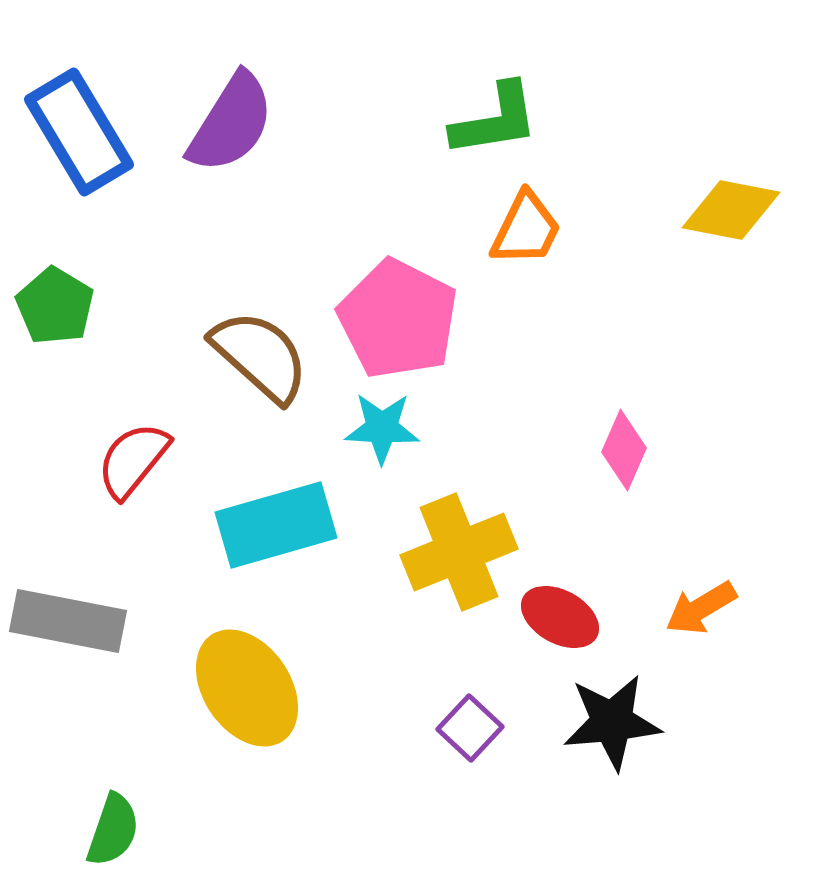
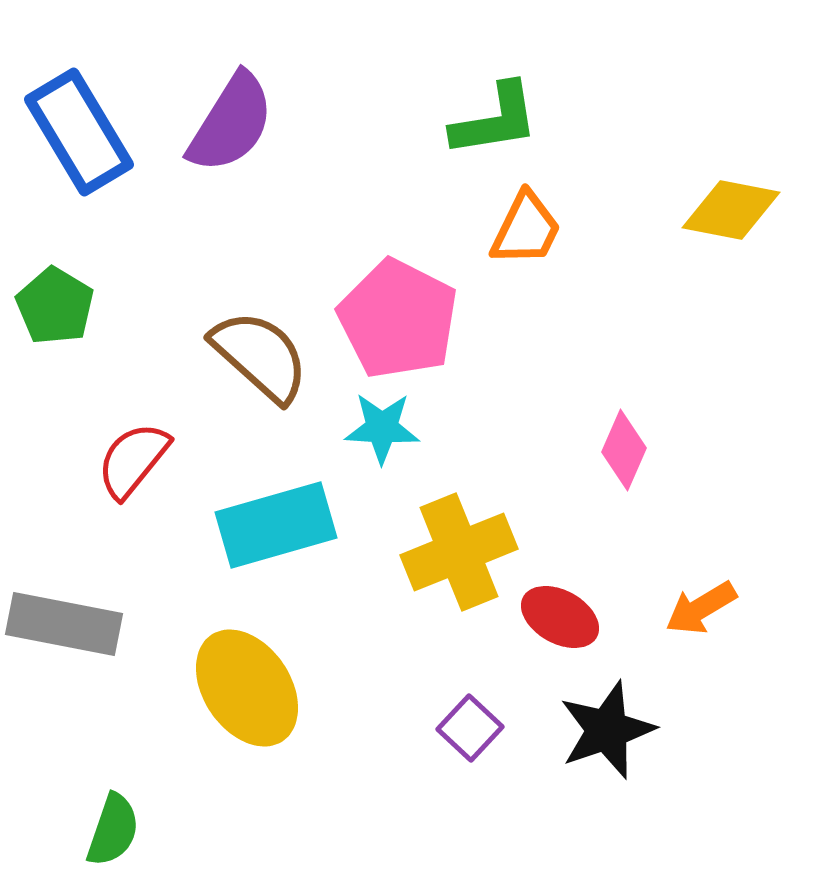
gray rectangle: moved 4 px left, 3 px down
black star: moved 5 px left, 8 px down; rotated 14 degrees counterclockwise
